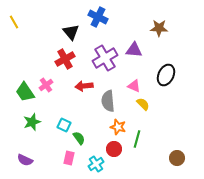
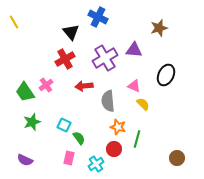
brown star: rotated 18 degrees counterclockwise
